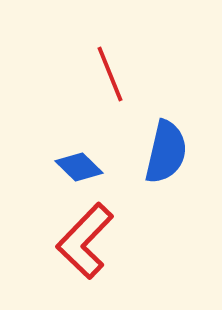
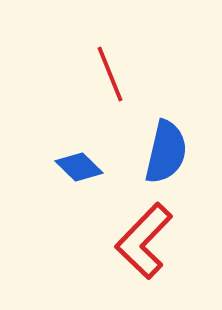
red L-shape: moved 59 px right
